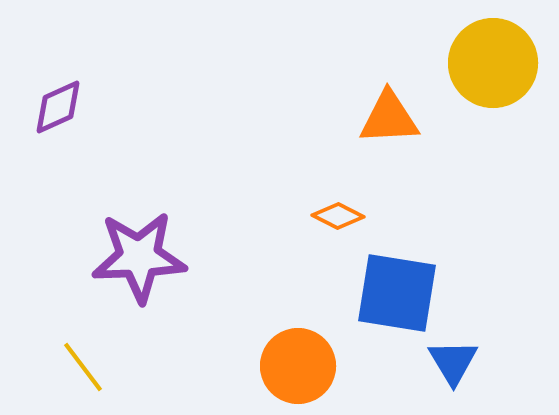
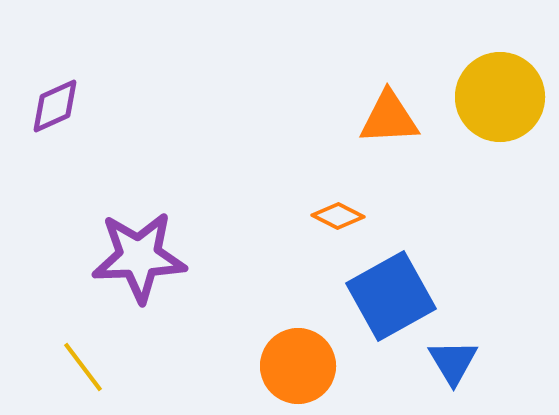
yellow circle: moved 7 px right, 34 px down
purple diamond: moved 3 px left, 1 px up
blue square: moved 6 px left, 3 px down; rotated 38 degrees counterclockwise
